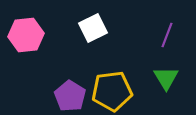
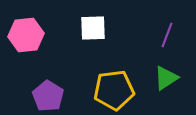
white square: rotated 24 degrees clockwise
green triangle: rotated 28 degrees clockwise
yellow pentagon: moved 2 px right, 1 px up
purple pentagon: moved 22 px left
